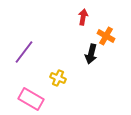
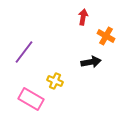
black arrow: moved 8 px down; rotated 114 degrees counterclockwise
yellow cross: moved 3 px left, 3 px down
